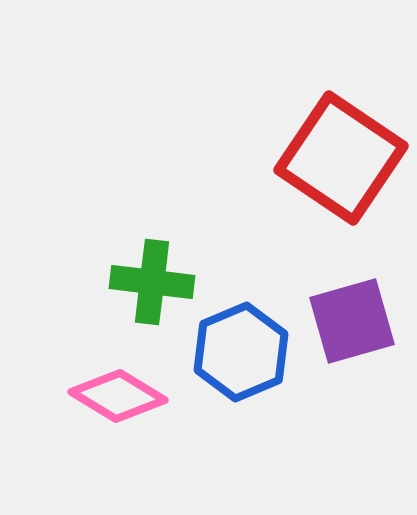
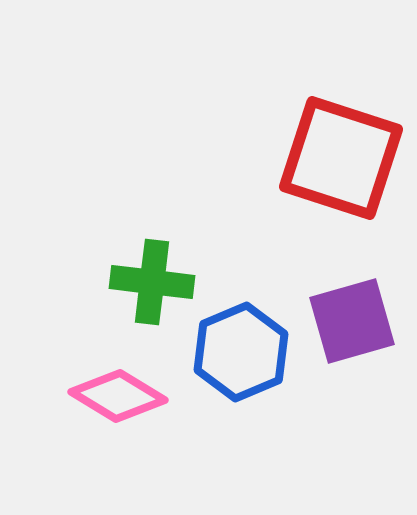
red square: rotated 16 degrees counterclockwise
